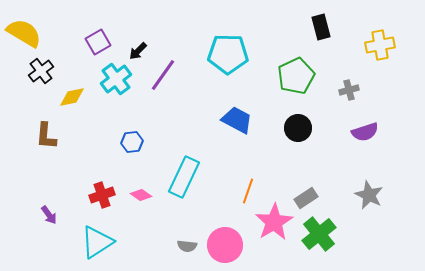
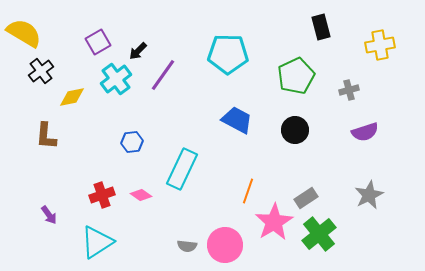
black circle: moved 3 px left, 2 px down
cyan rectangle: moved 2 px left, 8 px up
gray star: rotated 20 degrees clockwise
